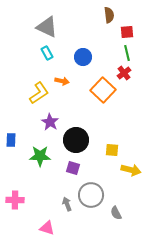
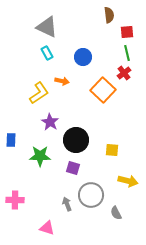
yellow arrow: moved 3 px left, 11 px down
